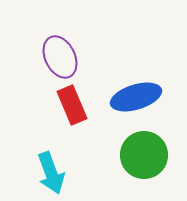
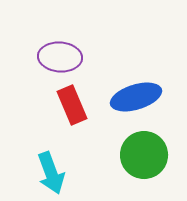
purple ellipse: rotated 60 degrees counterclockwise
